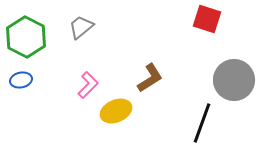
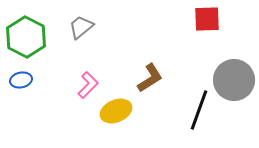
red square: rotated 20 degrees counterclockwise
black line: moved 3 px left, 13 px up
